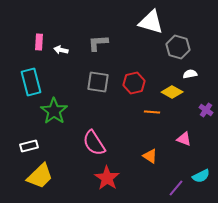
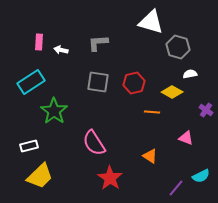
cyan rectangle: rotated 72 degrees clockwise
pink triangle: moved 2 px right, 1 px up
red star: moved 3 px right
